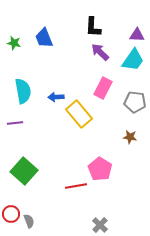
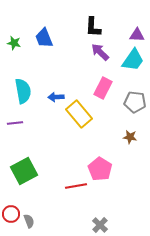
green square: rotated 20 degrees clockwise
